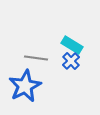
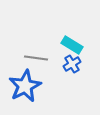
blue cross: moved 1 px right, 3 px down; rotated 12 degrees clockwise
